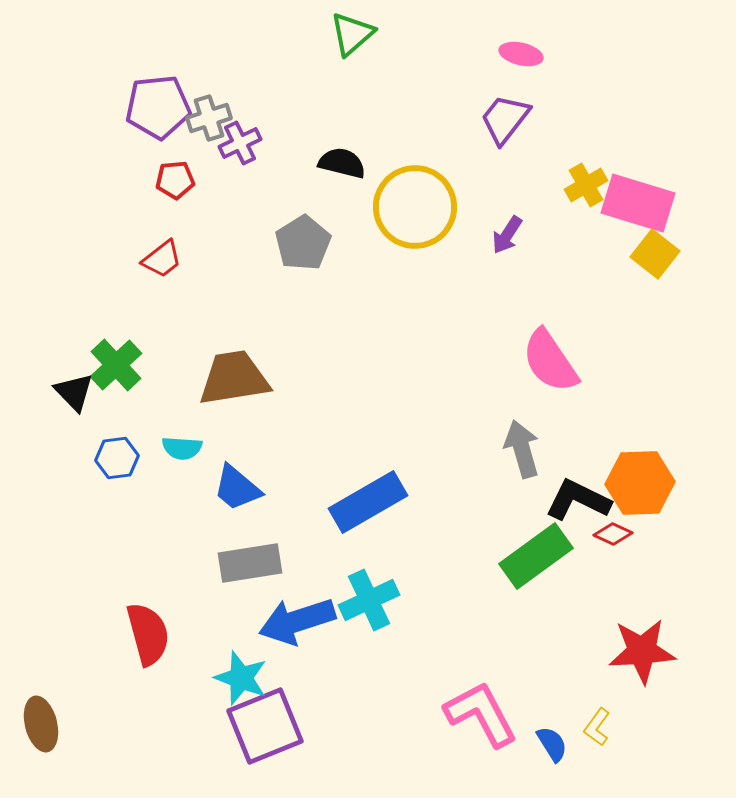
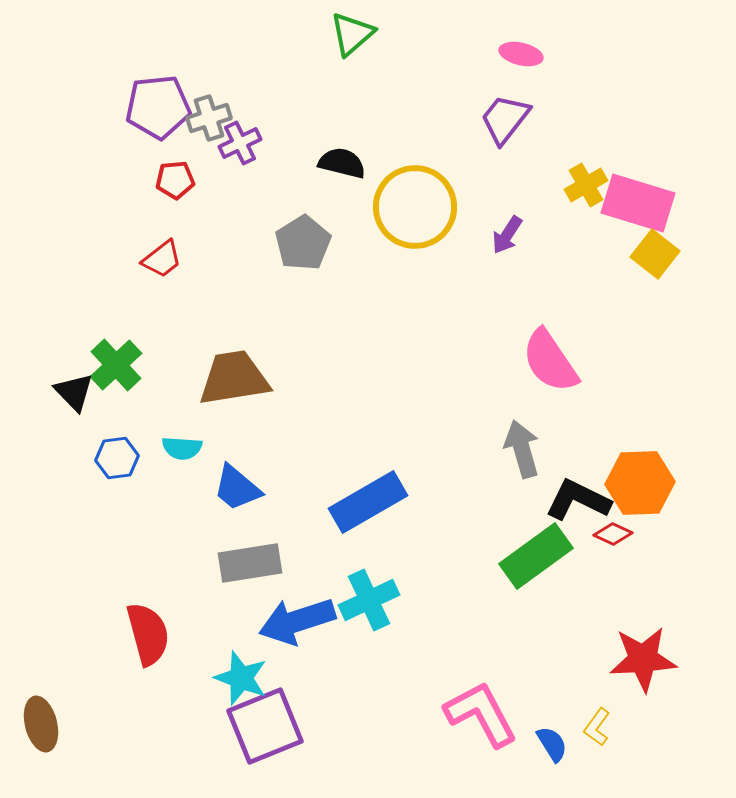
red star: moved 1 px right, 8 px down
